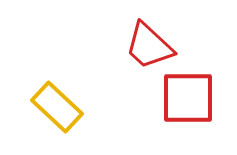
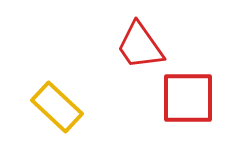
red trapezoid: moved 9 px left; rotated 12 degrees clockwise
